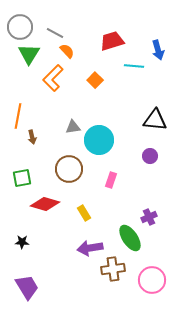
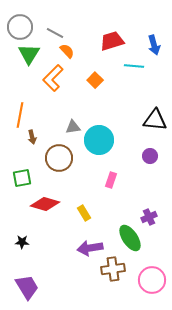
blue arrow: moved 4 px left, 5 px up
orange line: moved 2 px right, 1 px up
brown circle: moved 10 px left, 11 px up
